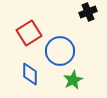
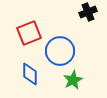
red square: rotated 10 degrees clockwise
